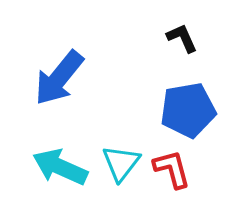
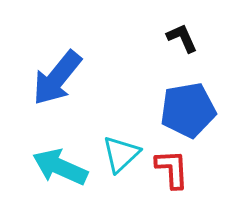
blue arrow: moved 2 px left
cyan triangle: moved 9 px up; rotated 9 degrees clockwise
red L-shape: rotated 12 degrees clockwise
